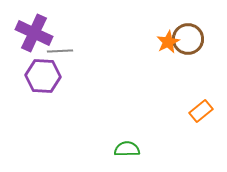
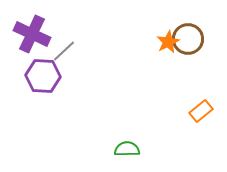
purple cross: moved 2 px left, 1 px down
gray line: moved 4 px right; rotated 40 degrees counterclockwise
